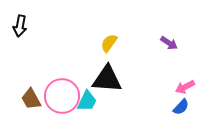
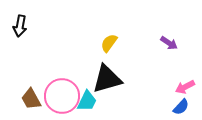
black triangle: rotated 20 degrees counterclockwise
